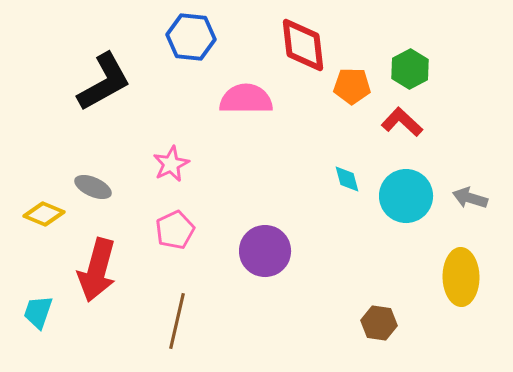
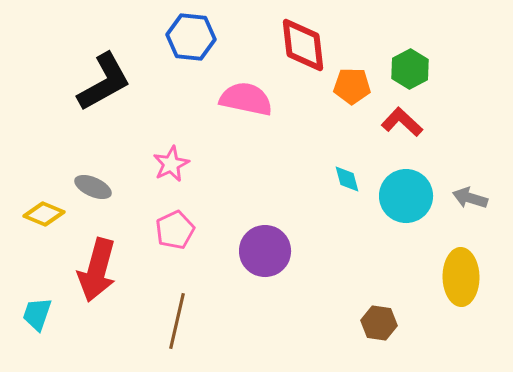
pink semicircle: rotated 12 degrees clockwise
cyan trapezoid: moved 1 px left, 2 px down
